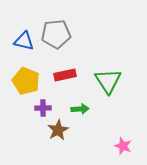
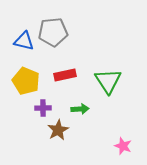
gray pentagon: moved 3 px left, 2 px up
